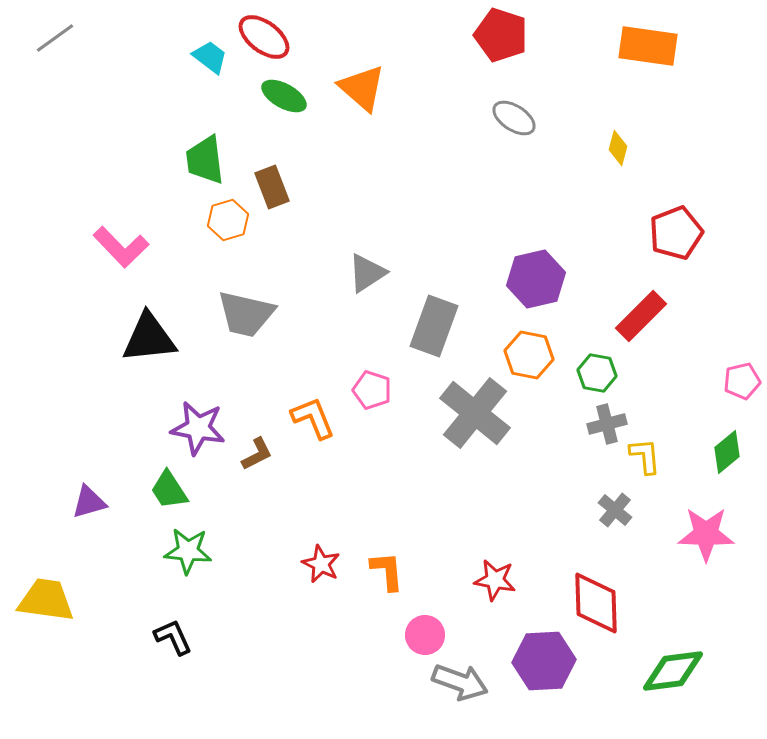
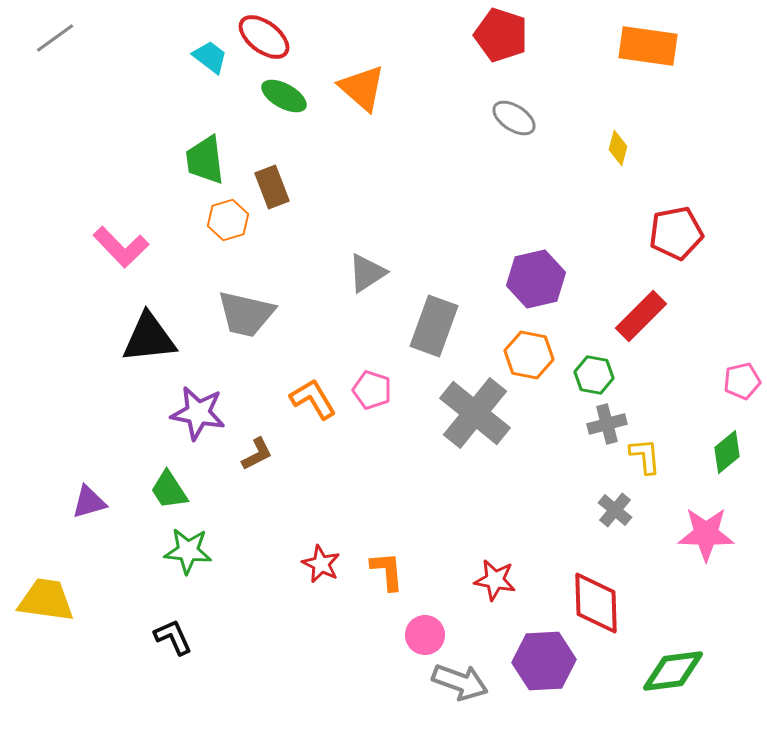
red pentagon at (676, 233): rotated 10 degrees clockwise
green hexagon at (597, 373): moved 3 px left, 2 px down
orange L-shape at (313, 418): moved 19 px up; rotated 9 degrees counterclockwise
purple star at (198, 428): moved 15 px up
